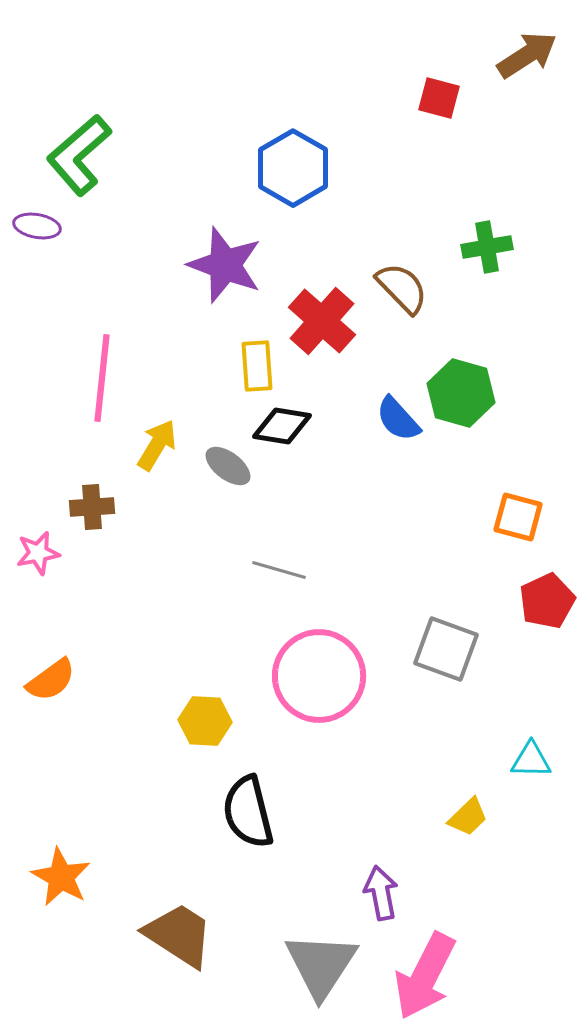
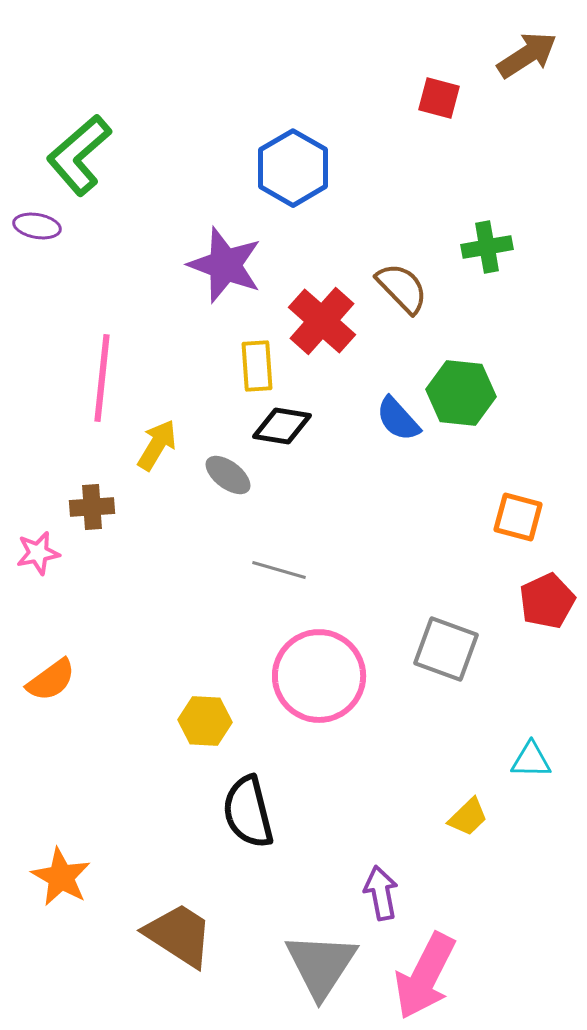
green hexagon: rotated 10 degrees counterclockwise
gray ellipse: moved 9 px down
